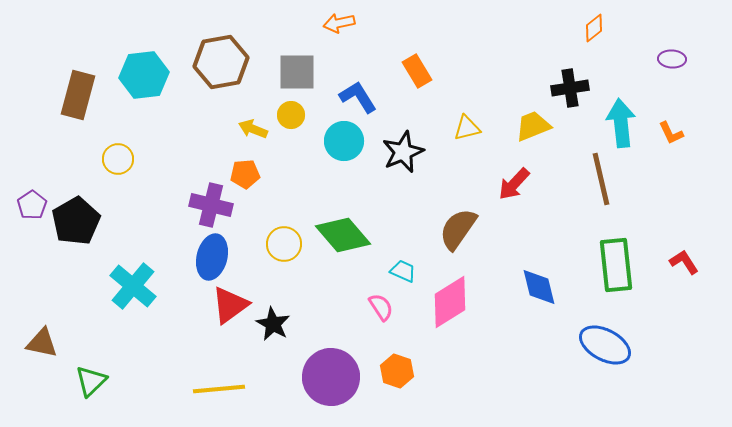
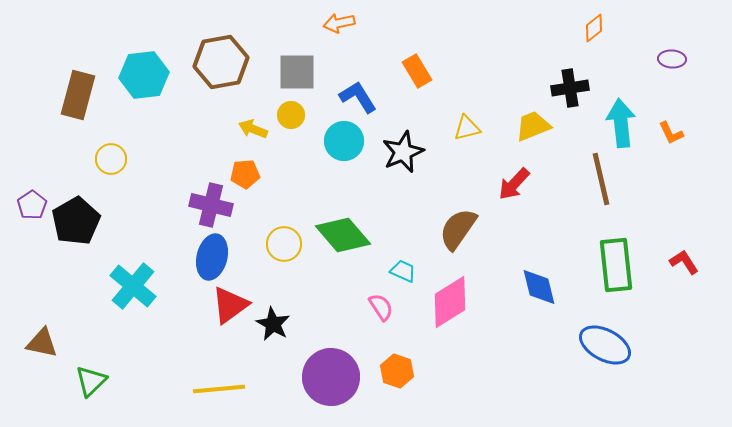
yellow circle at (118, 159): moved 7 px left
